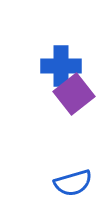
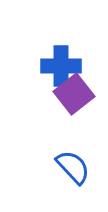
blue semicircle: moved 16 px up; rotated 117 degrees counterclockwise
